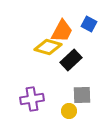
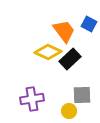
orange trapezoid: moved 2 px right; rotated 65 degrees counterclockwise
yellow diamond: moved 5 px down; rotated 8 degrees clockwise
black rectangle: moved 1 px left, 1 px up
